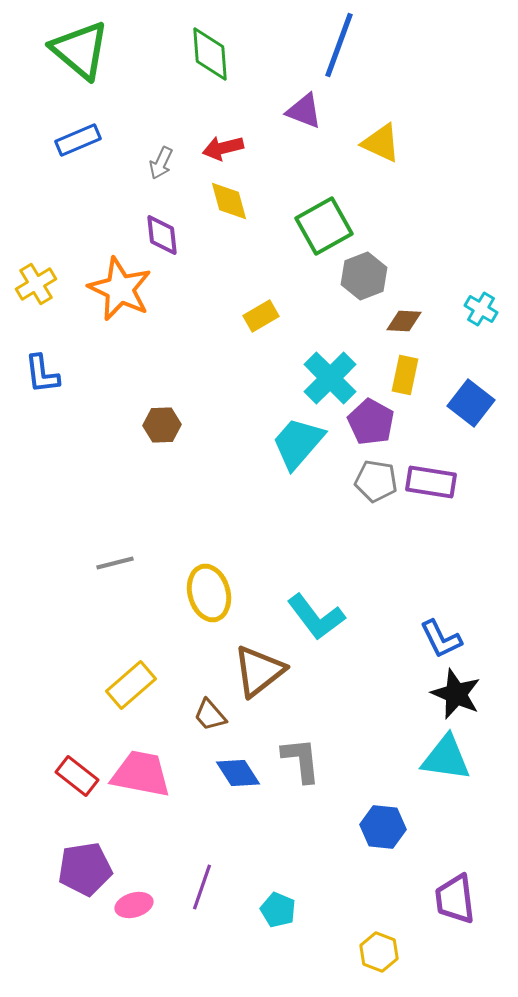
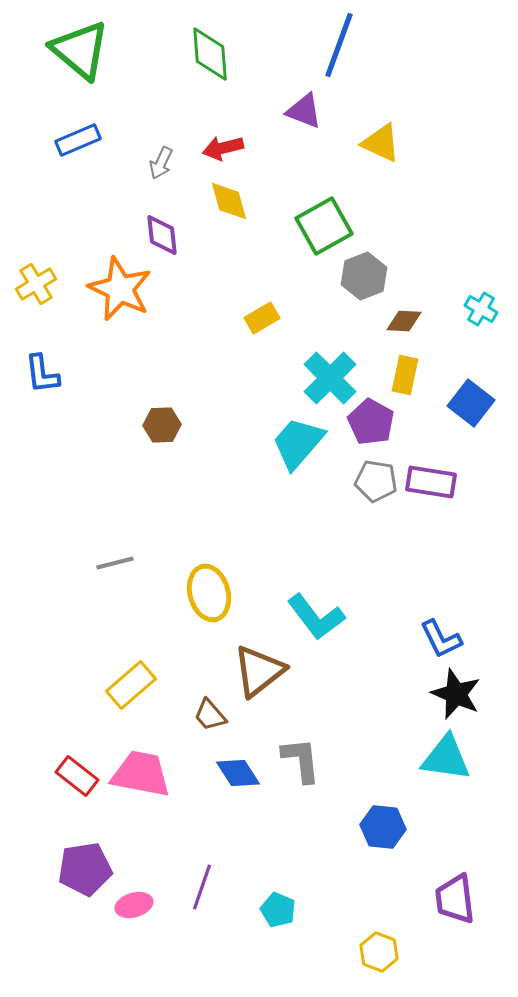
yellow rectangle at (261, 316): moved 1 px right, 2 px down
